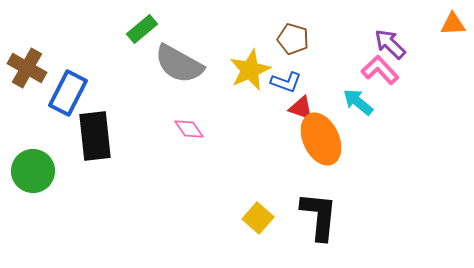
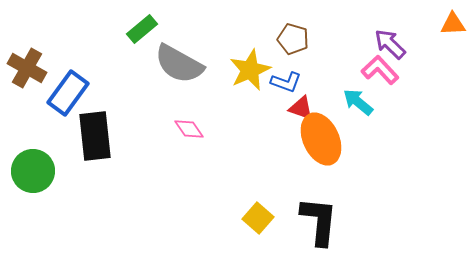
blue rectangle: rotated 9 degrees clockwise
black L-shape: moved 5 px down
